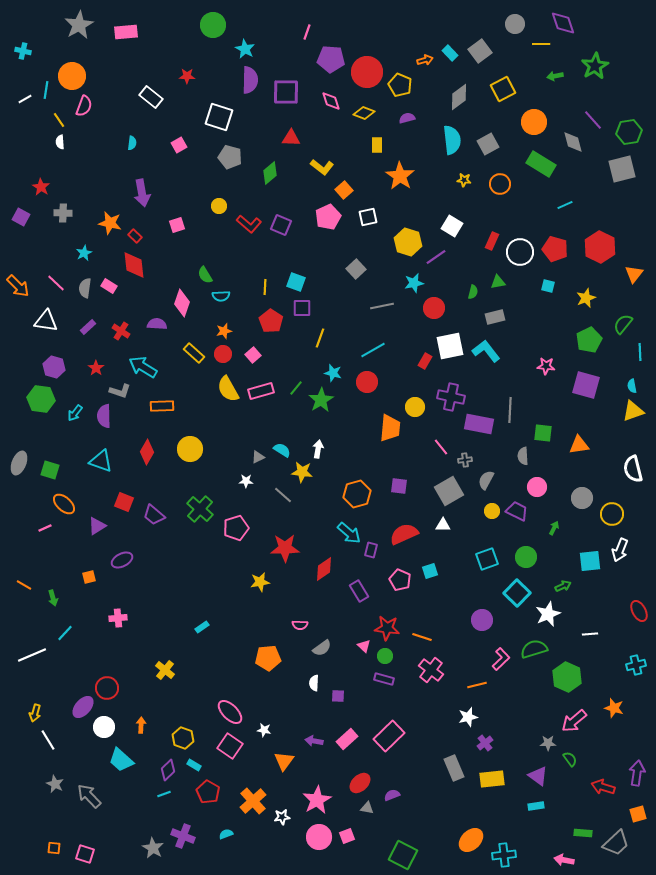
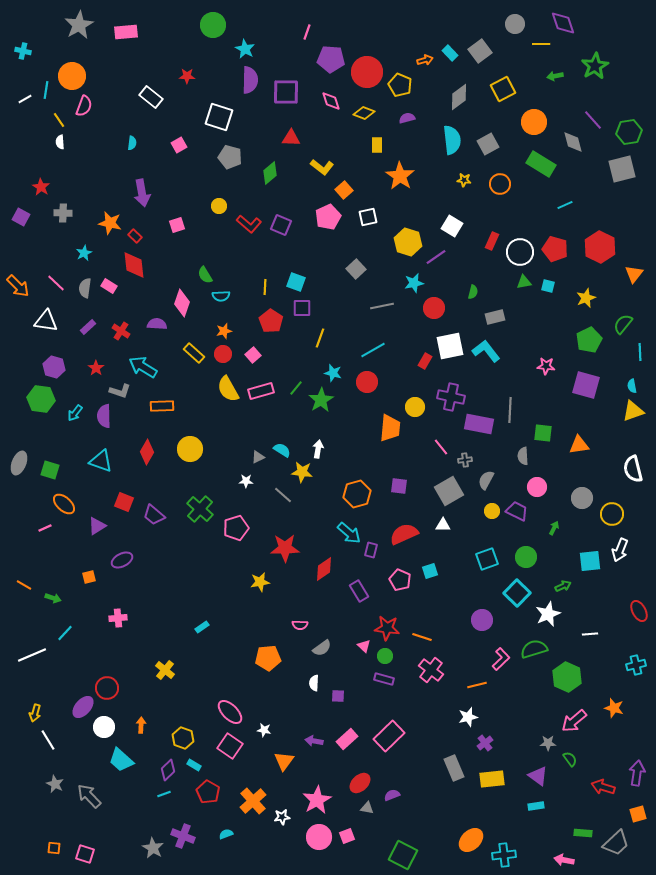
green triangle at (498, 282): moved 26 px right
green arrow at (53, 598): rotated 56 degrees counterclockwise
